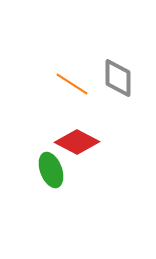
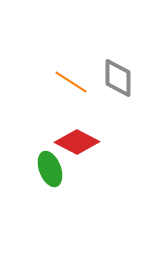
orange line: moved 1 px left, 2 px up
green ellipse: moved 1 px left, 1 px up
